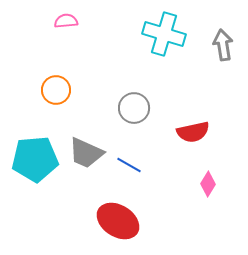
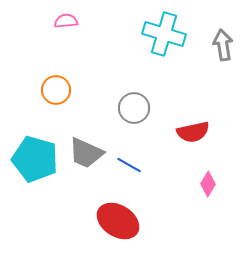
cyan pentagon: rotated 21 degrees clockwise
